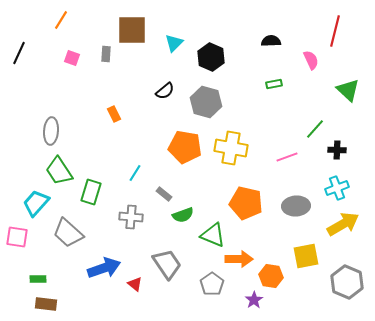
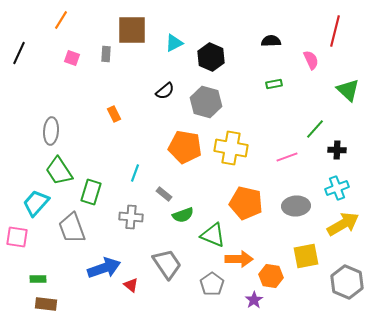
cyan triangle at (174, 43): rotated 18 degrees clockwise
cyan line at (135, 173): rotated 12 degrees counterclockwise
gray trapezoid at (68, 233): moved 4 px right, 5 px up; rotated 28 degrees clockwise
red triangle at (135, 284): moved 4 px left, 1 px down
